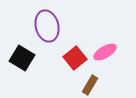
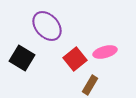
purple ellipse: rotated 28 degrees counterclockwise
pink ellipse: rotated 15 degrees clockwise
red square: moved 1 px down
